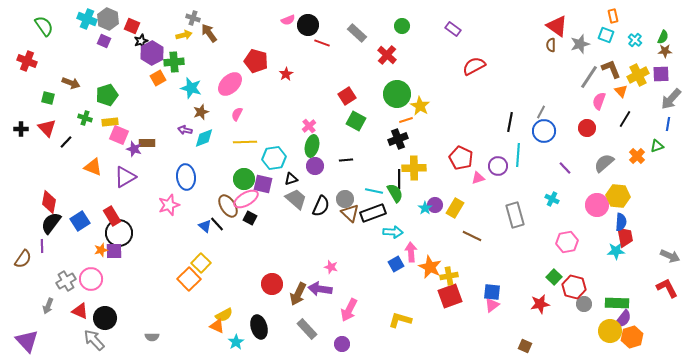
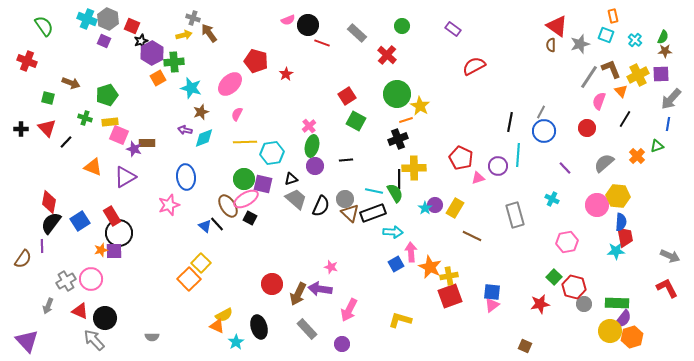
cyan hexagon at (274, 158): moved 2 px left, 5 px up
